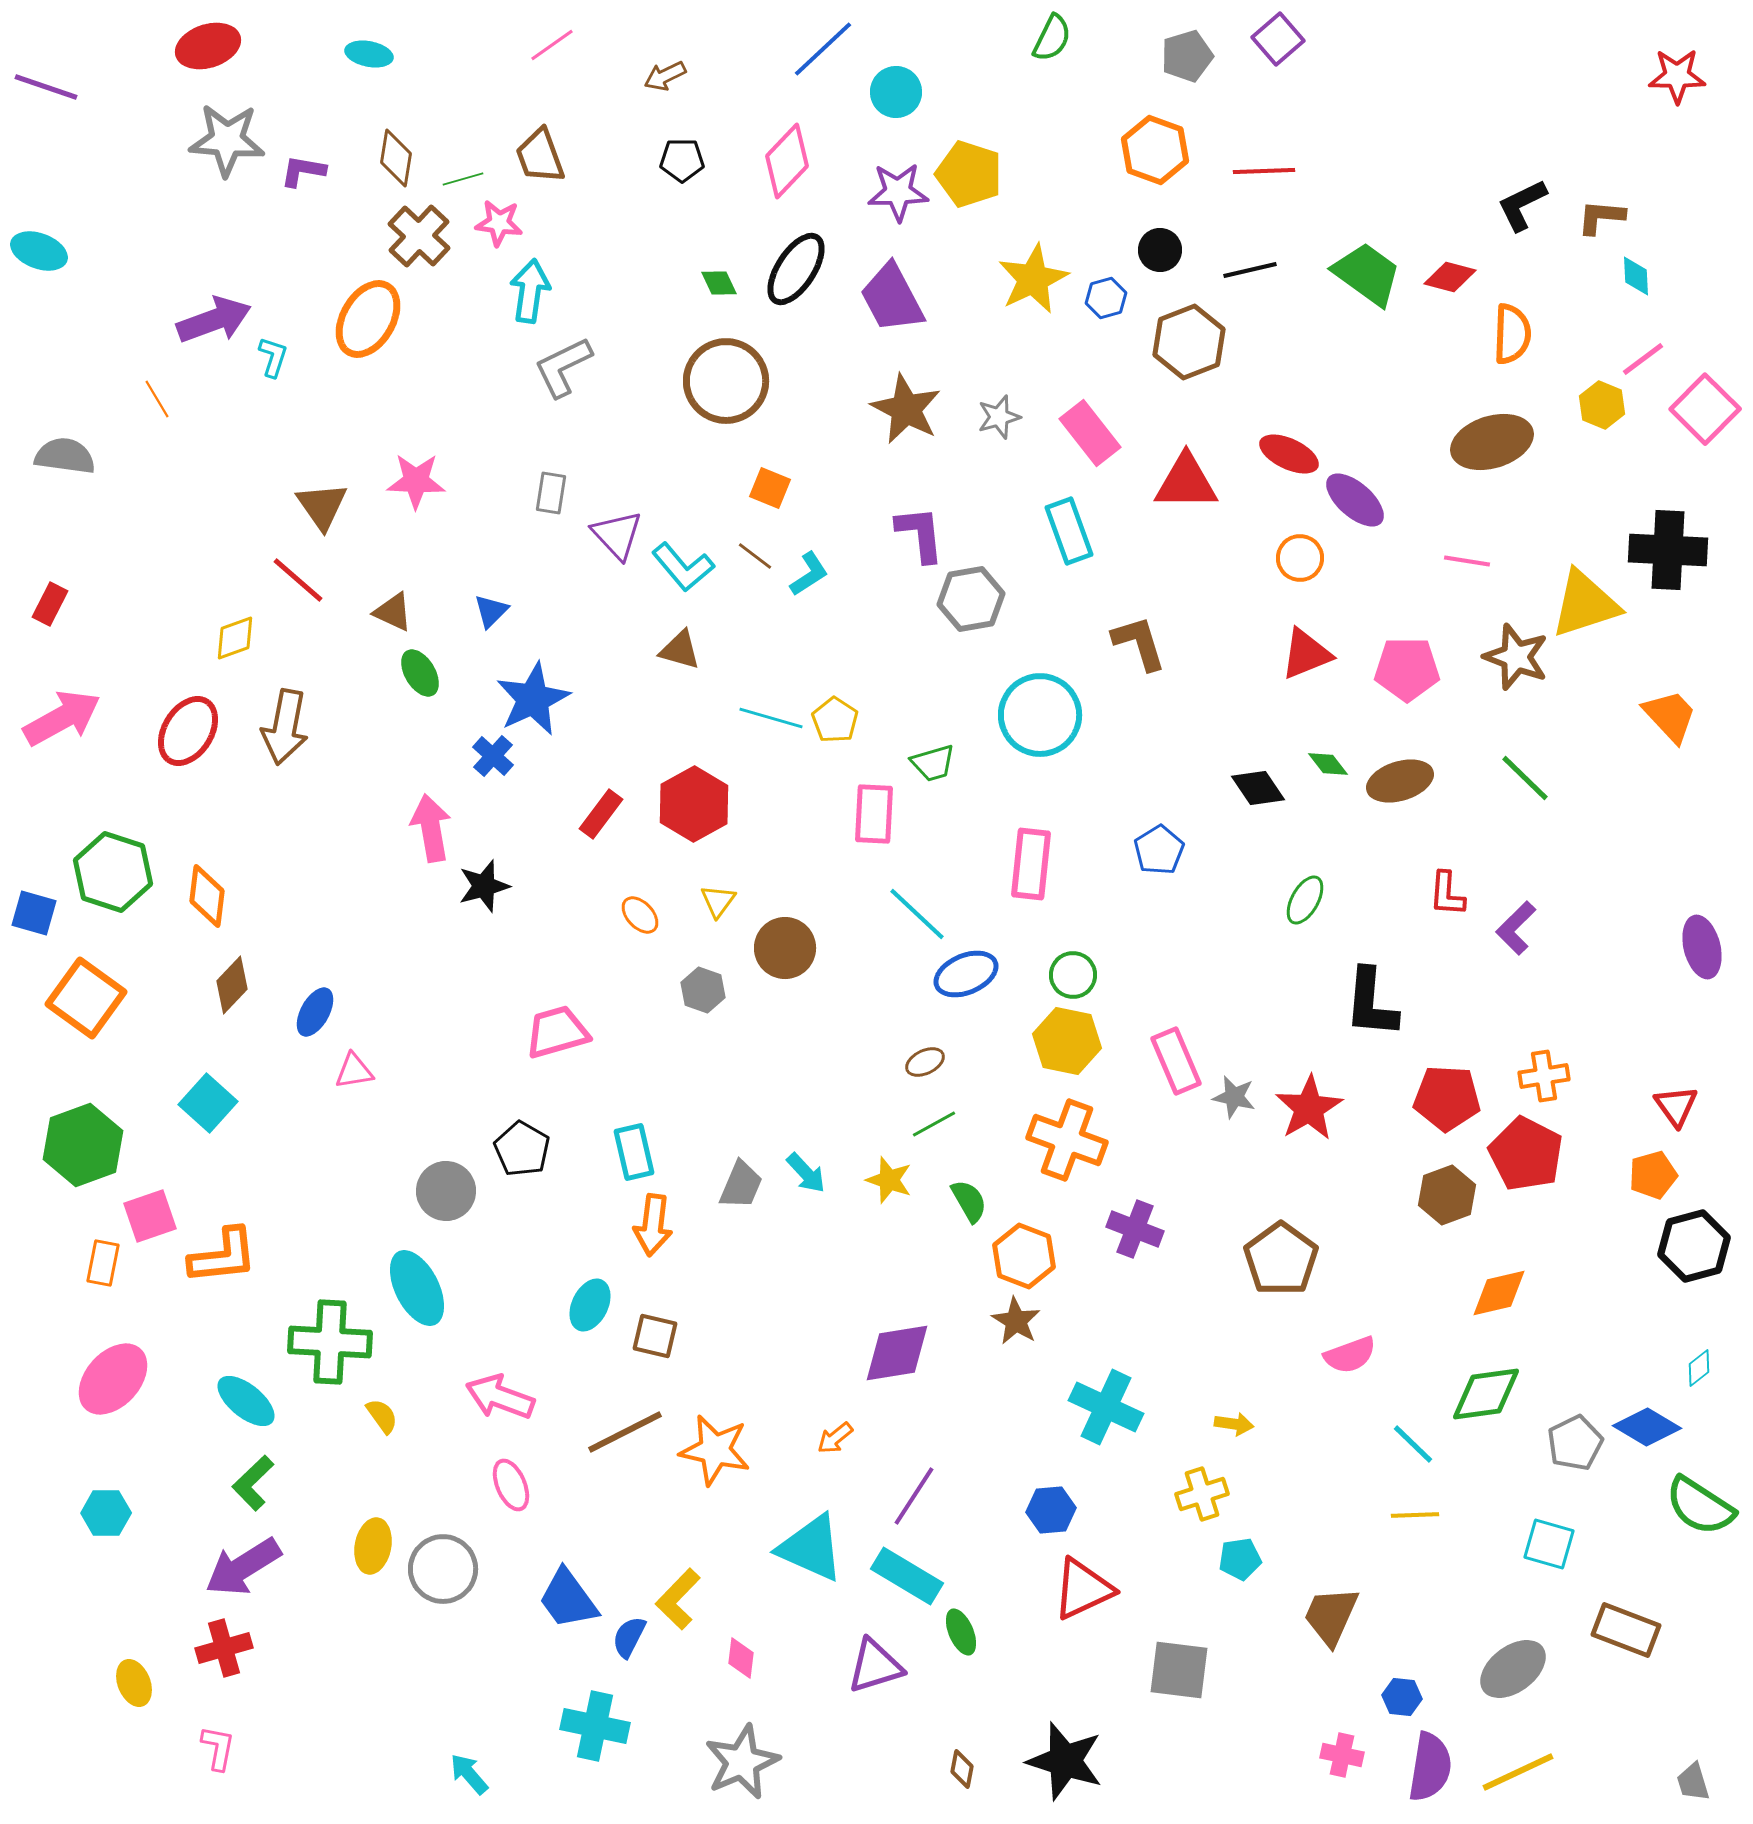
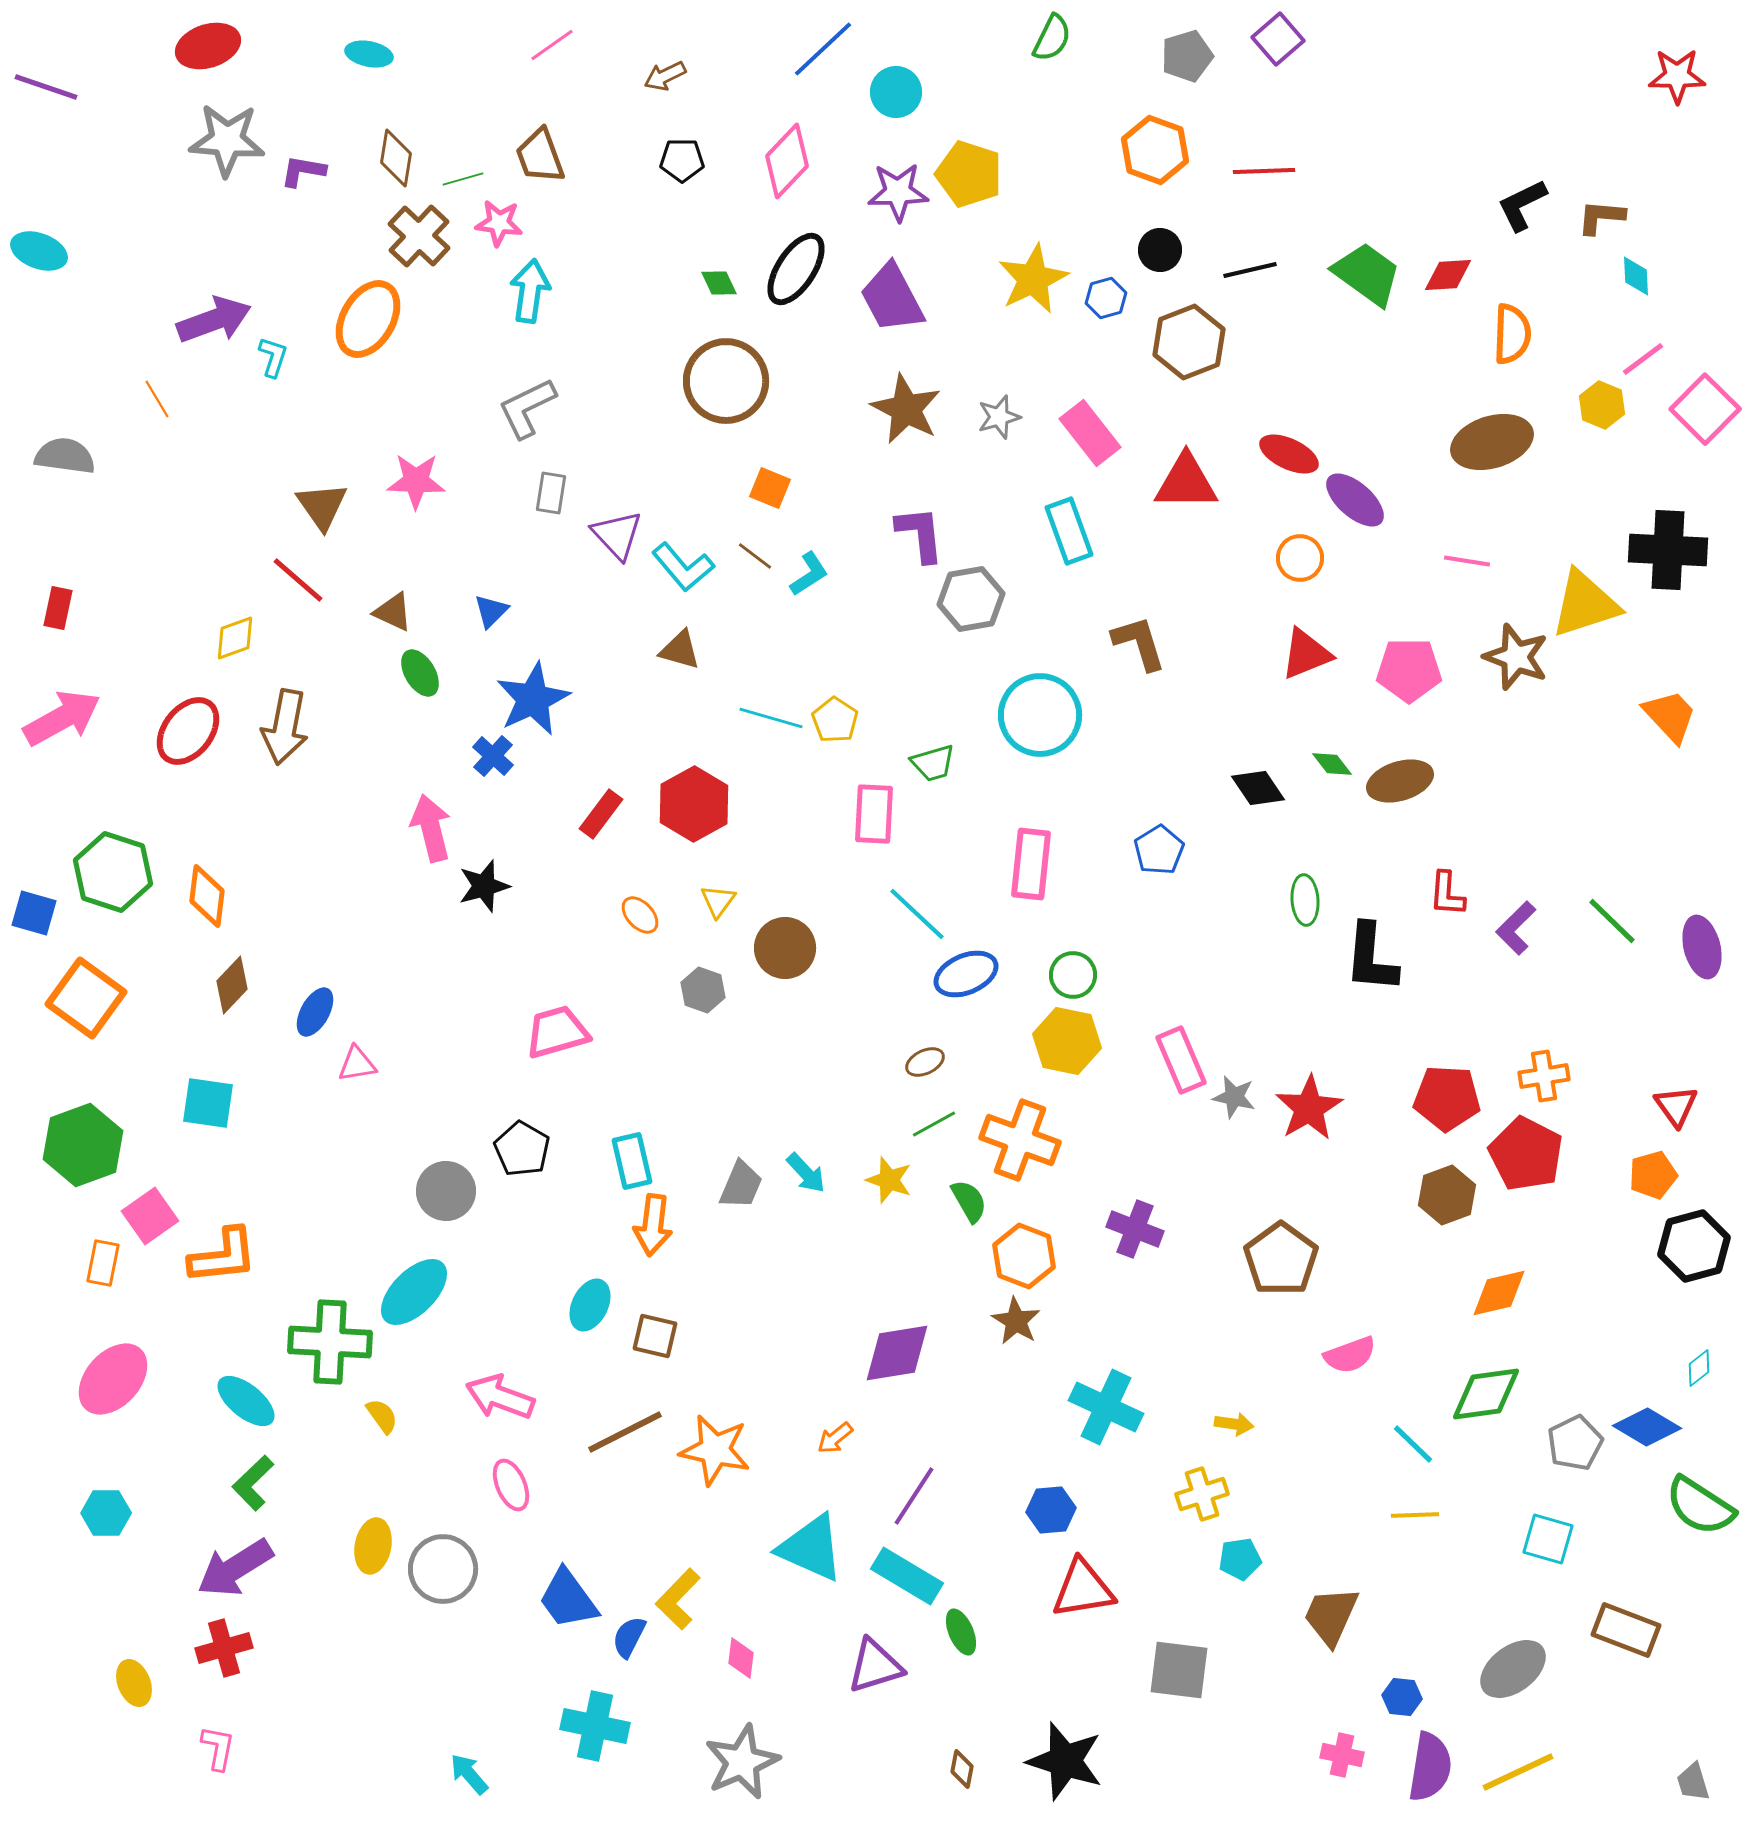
red diamond at (1450, 277): moved 2 px left, 2 px up; rotated 18 degrees counterclockwise
gray L-shape at (563, 367): moved 36 px left, 41 px down
red rectangle at (50, 604): moved 8 px right, 4 px down; rotated 15 degrees counterclockwise
pink pentagon at (1407, 669): moved 2 px right, 1 px down
red ellipse at (188, 731): rotated 6 degrees clockwise
green diamond at (1328, 764): moved 4 px right
green line at (1525, 778): moved 87 px right, 143 px down
pink arrow at (431, 828): rotated 4 degrees counterclockwise
green ellipse at (1305, 900): rotated 33 degrees counterclockwise
black L-shape at (1371, 1003): moved 45 px up
pink rectangle at (1176, 1061): moved 5 px right, 1 px up
pink triangle at (354, 1071): moved 3 px right, 7 px up
cyan square at (208, 1103): rotated 34 degrees counterclockwise
orange cross at (1067, 1140): moved 47 px left
cyan rectangle at (634, 1152): moved 2 px left, 9 px down
pink square at (150, 1216): rotated 16 degrees counterclockwise
cyan ellipse at (417, 1288): moved 3 px left, 4 px down; rotated 72 degrees clockwise
cyan square at (1549, 1544): moved 1 px left, 5 px up
purple arrow at (243, 1567): moved 8 px left, 1 px down
red triangle at (1083, 1589): rotated 16 degrees clockwise
